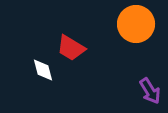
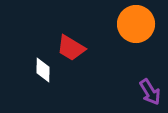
white diamond: rotated 15 degrees clockwise
purple arrow: moved 1 px down
